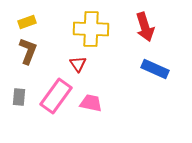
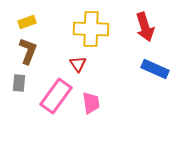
gray rectangle: moved 14 px up
pink trapezoid: rotated 70 degrees clockwise
